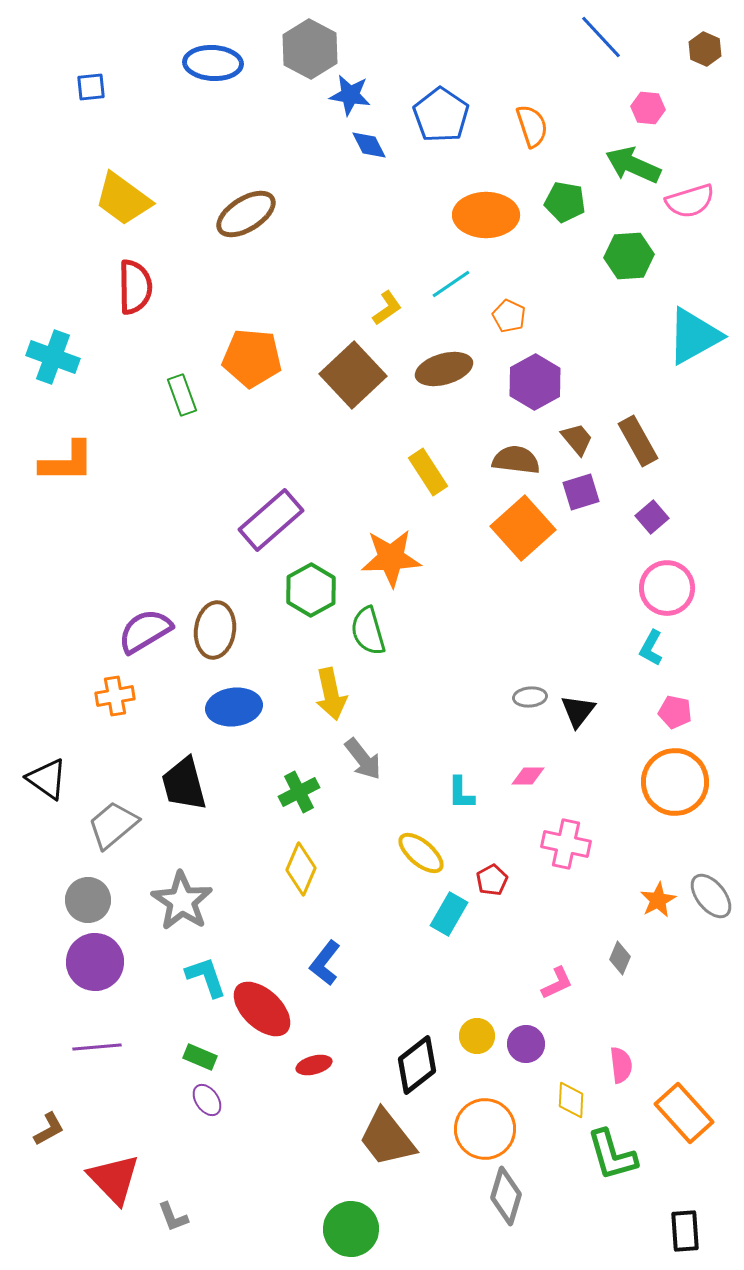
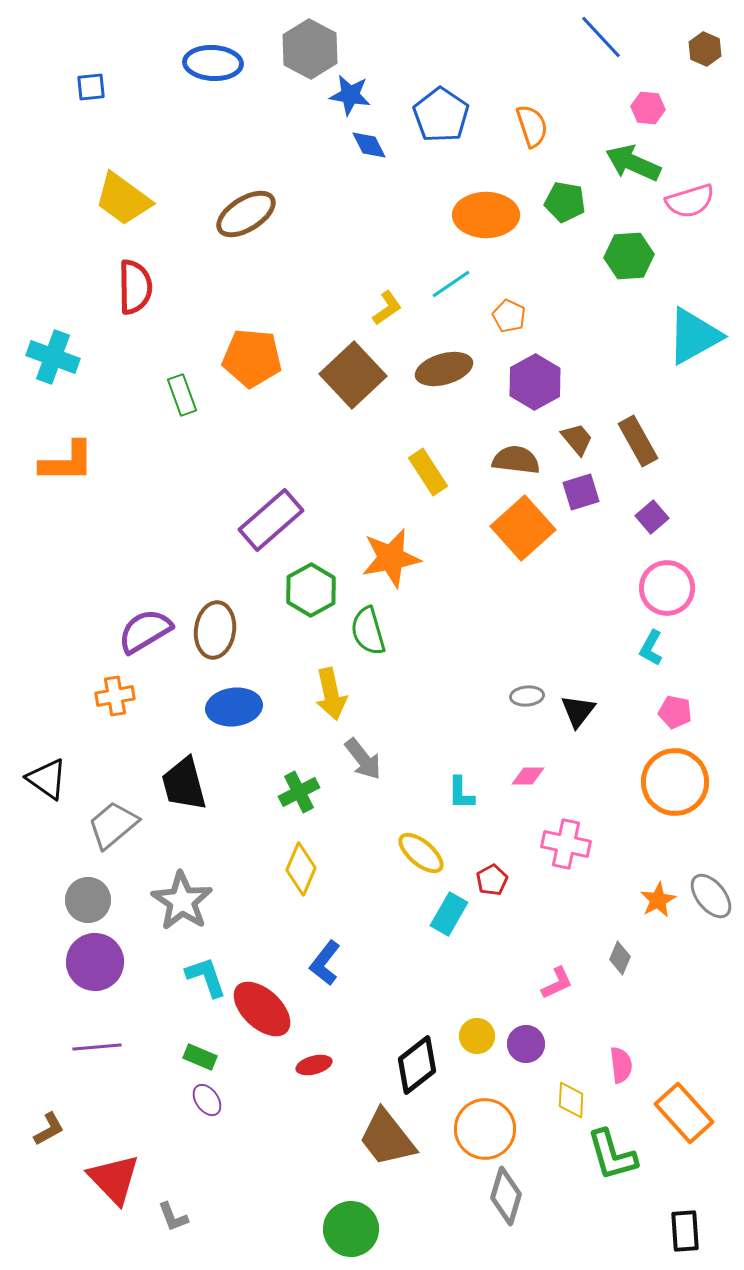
green arrow at (633, 165): moved 2 px up
orange star at (391, 558): rotated 8 degrees counterclockwise
gray ellipse at (530, 697): moved 3 px left, 1 px up
